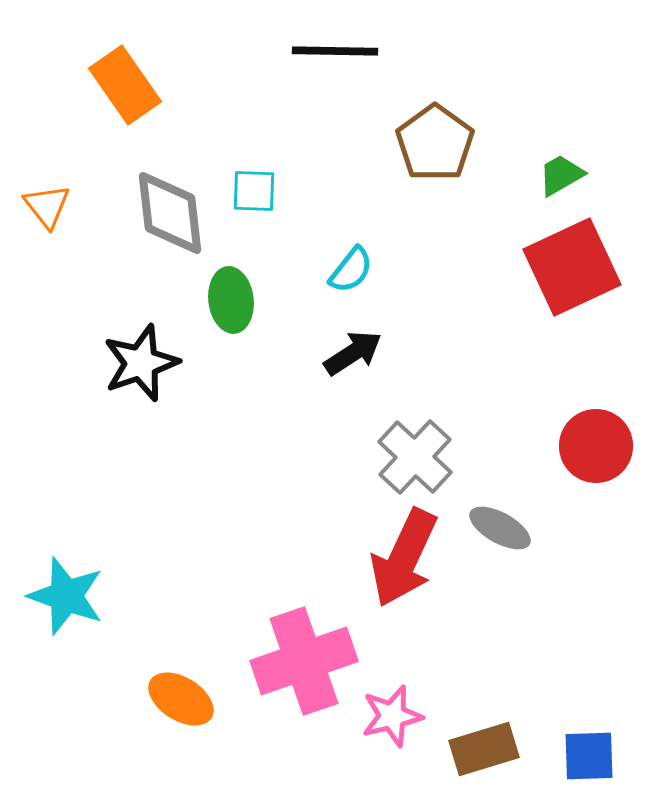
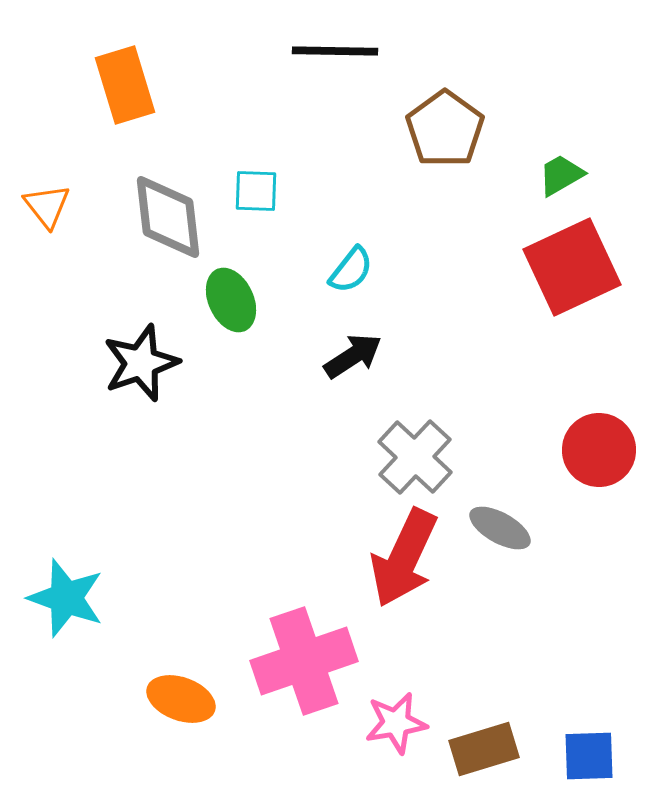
orange rectangle: rotated 18 degrees clockwise
brown pentagon: moved 10 px right, 14 px up
cyan square: moved 2 px right
gray diamond: moved 2 px left, 4 px down
green ellipse: rotated 18 degrees counterclockwise
black arrow: moved 3 px down
red circle: moved 3 px right, 4 px down
cyan star: moved 2 px down
orange ellipse: rotated 12 degrees counterclockwise
pink star: moved 4 px right, 7 px down; rotated 4 degrees clockwise
